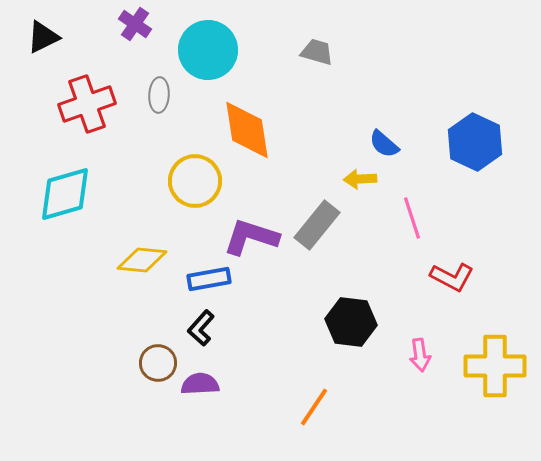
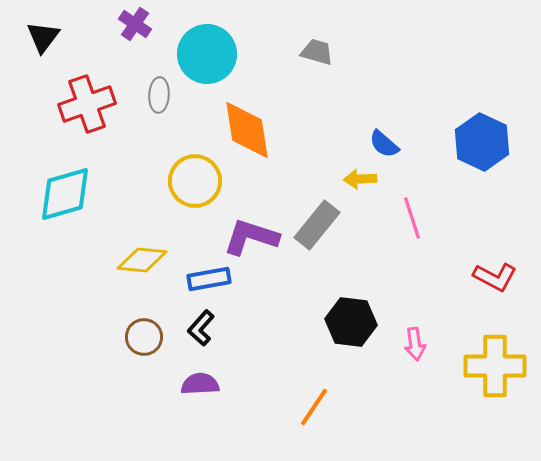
black triangle: rotated 27 degrees counterclockwise
cyan circle: moved 1 px left, 4 px down
blue hexagon: moved 7 px right
red L-shape: moved 43 px right
pink arrow: moved 5 px left, 11 px up
brown circle: moved 14 px left, 26 px up
